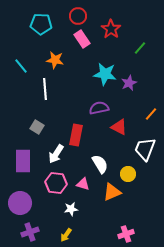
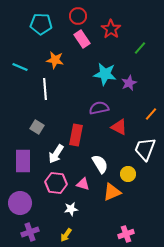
cyan line: moved 1 px left, 1 px down; rotated 28 degrees counterclockwise
